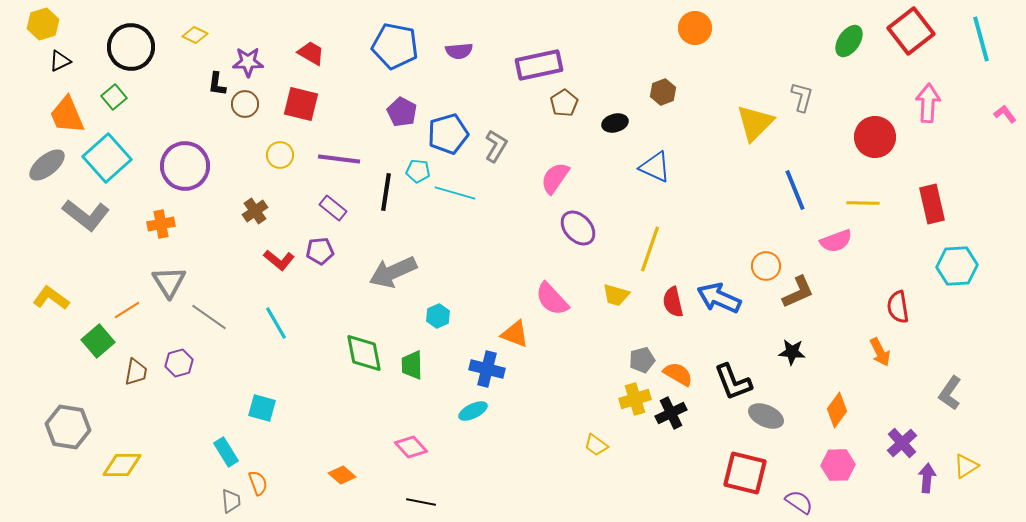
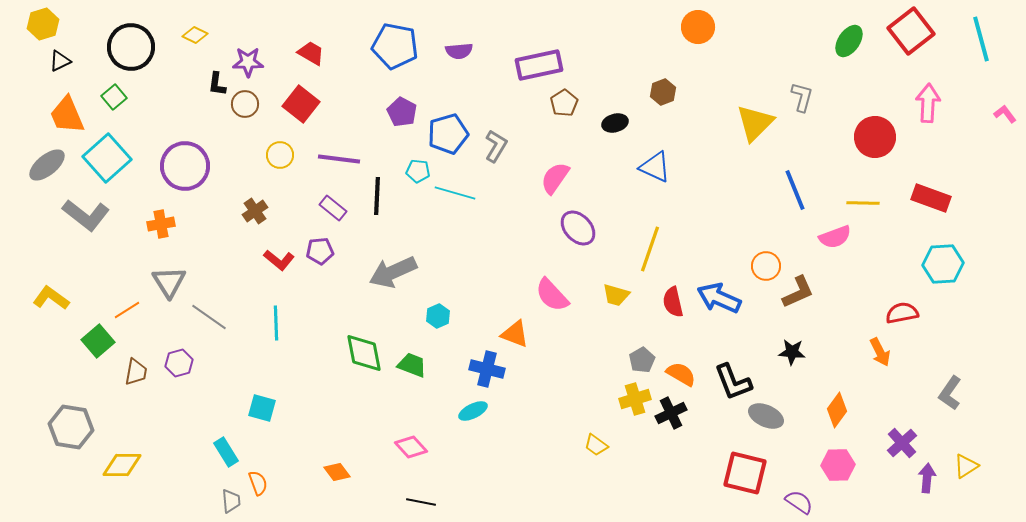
orange circle at (695, 28): moved 3 px right, 1 px up
red square at (301, 104): rotated 24 degrees clockwise
black line at (386, 192): moved 9 px left, 4 px down; rotated 6 degrees counterclockwise
red rectangle at (932, 204): moved 1 px left, 6 px up; rotated 57 degrees counterclockwise
pink semicircle at (836, 241): moved 1 px left, 4 px up
cyan hexagon at (957, 266): moved 14 px left, 2 px up
pink semicircle at (552, 299): moved 4 px up
red semicircle at (898, 307): moved 4 px right, 6 px down; rotated 88 degrees clockwise
cyan line at (276, 323): rotated 28 degrees clockwise
gray pentagon at (642, 360): rotated 15 degrees counterclockwise
green trapezoid at (412, 365): rotated 112 degrees clockwise
orange semicircle at (678, 374): moved 3 px right
gray hexagon at (68, 427): moved 3 px right
orange diamond at (342, 475): moved 5 px left, 3 px up; rotated 12 degrees clockwise
